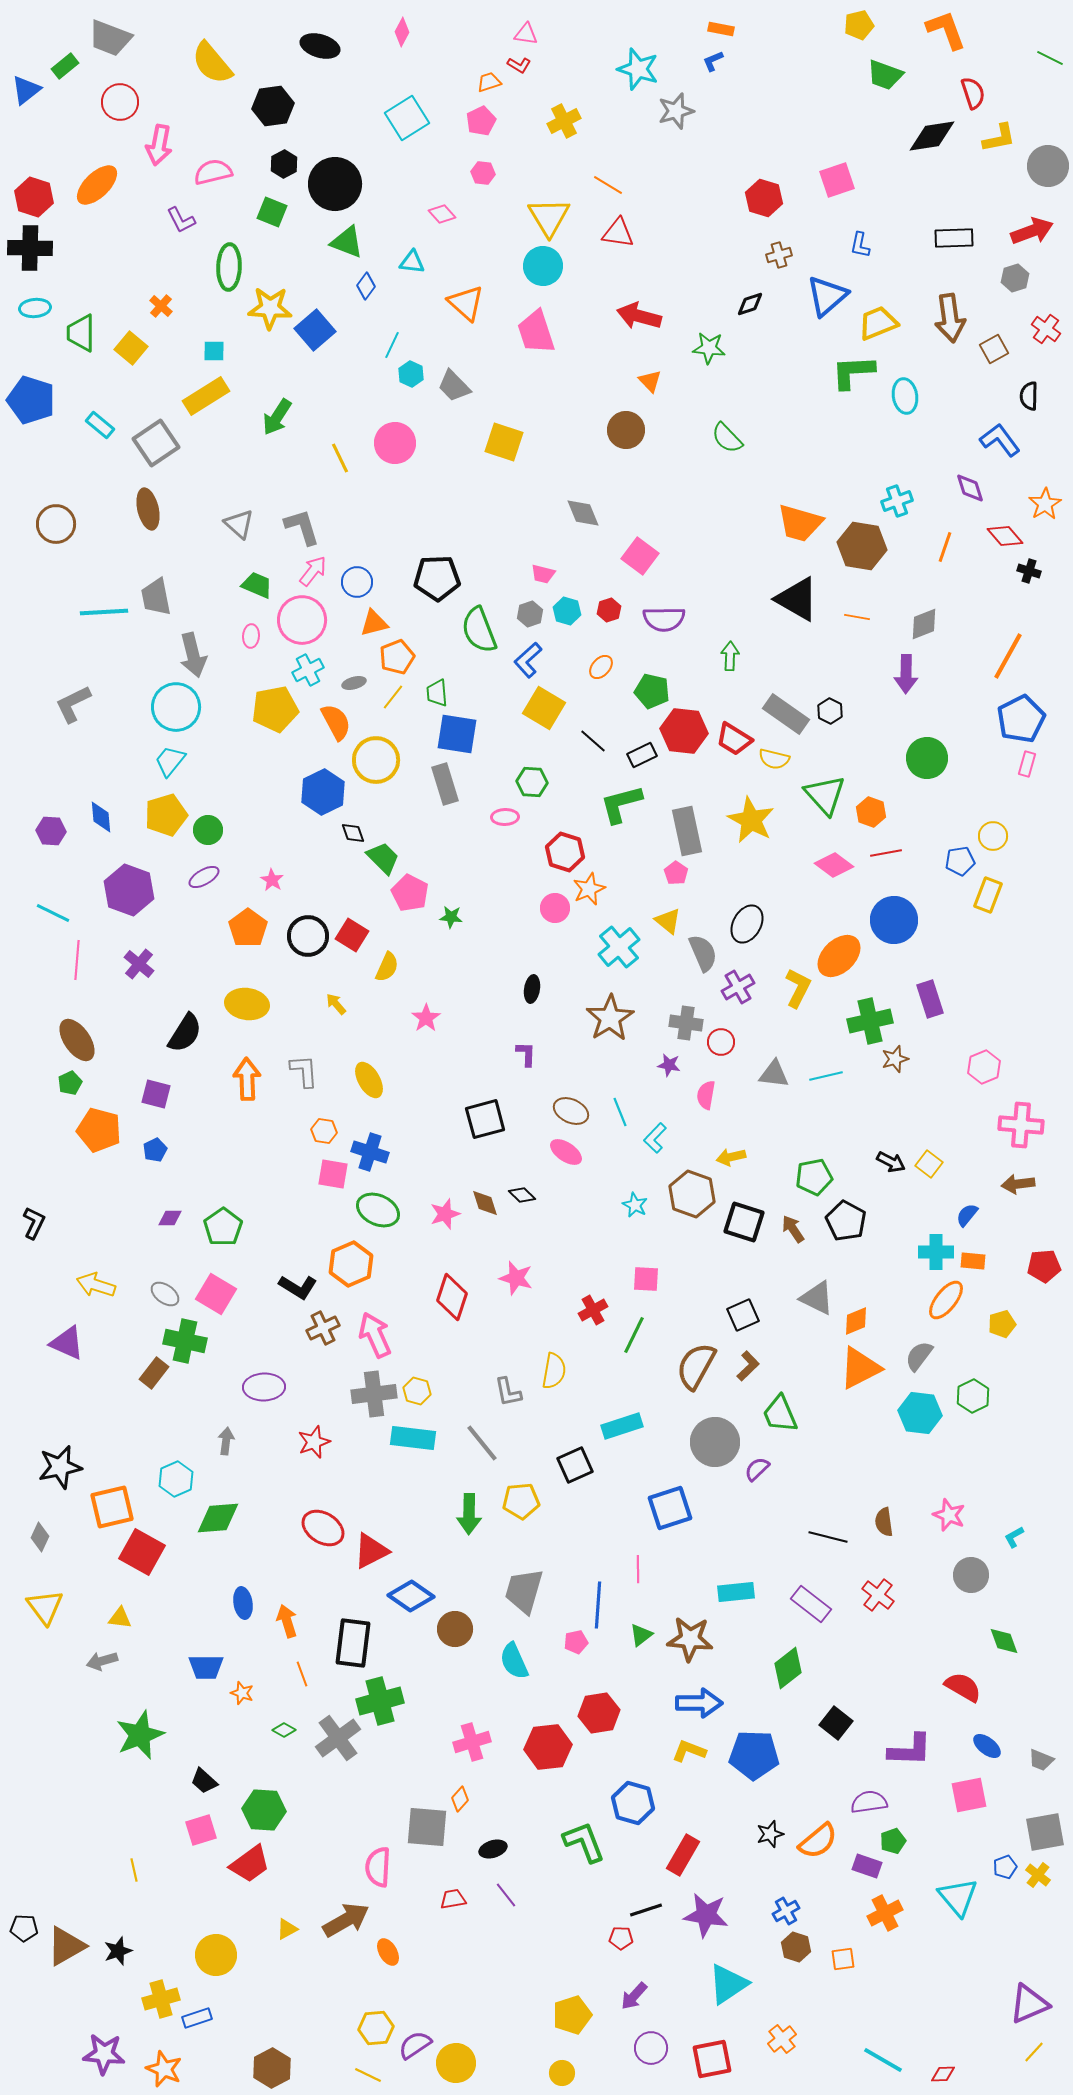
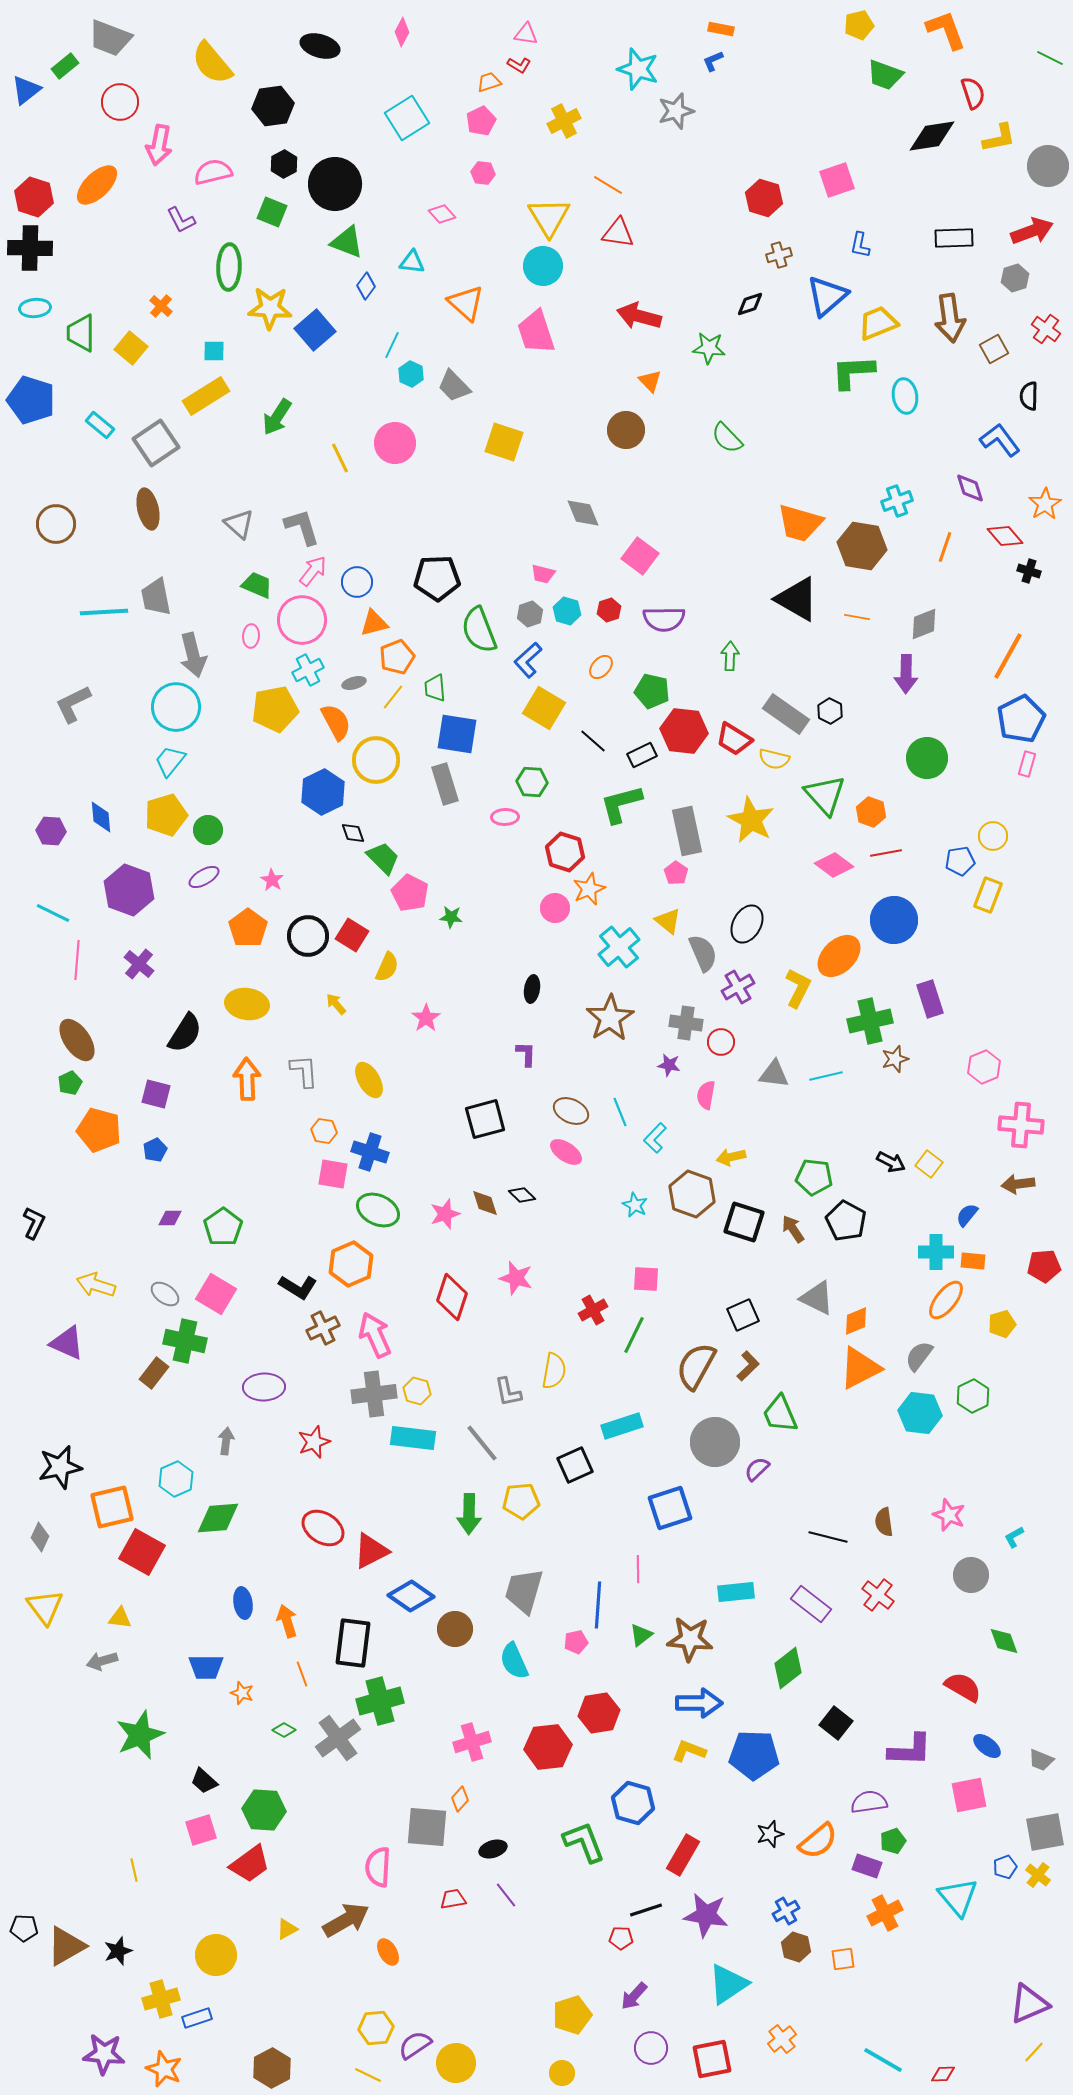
green trapezoid at (437, 693): moved 2 px left, 5 px up
green pentagon at (814, 1177): rotated 18 degrees clockwise
